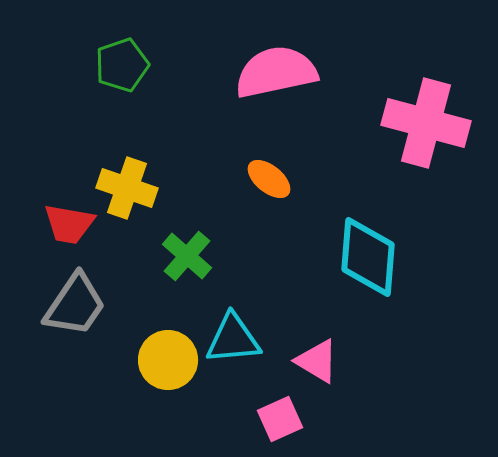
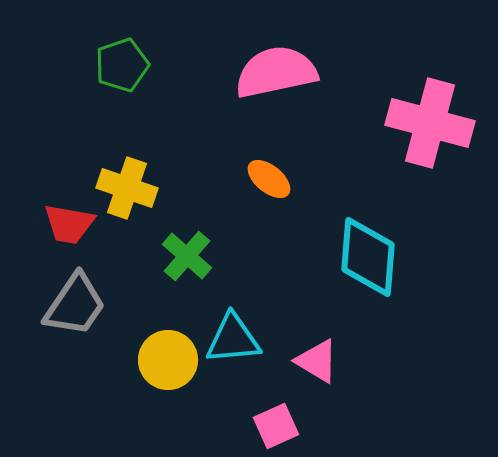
pink cross: moved 4 px right
pink square: moved 4 px left, 7 px down
